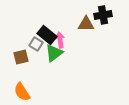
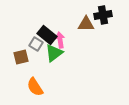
orange semicircle: moved 13 px right, 5 px up
